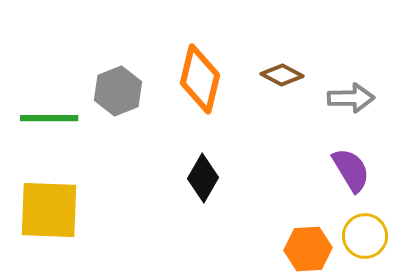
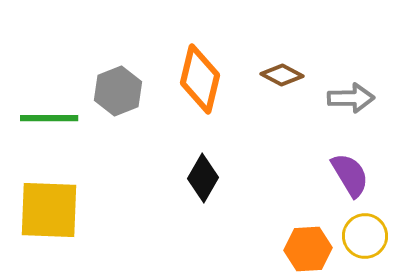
purple semicircle: moved 1 px left, 5 px down
